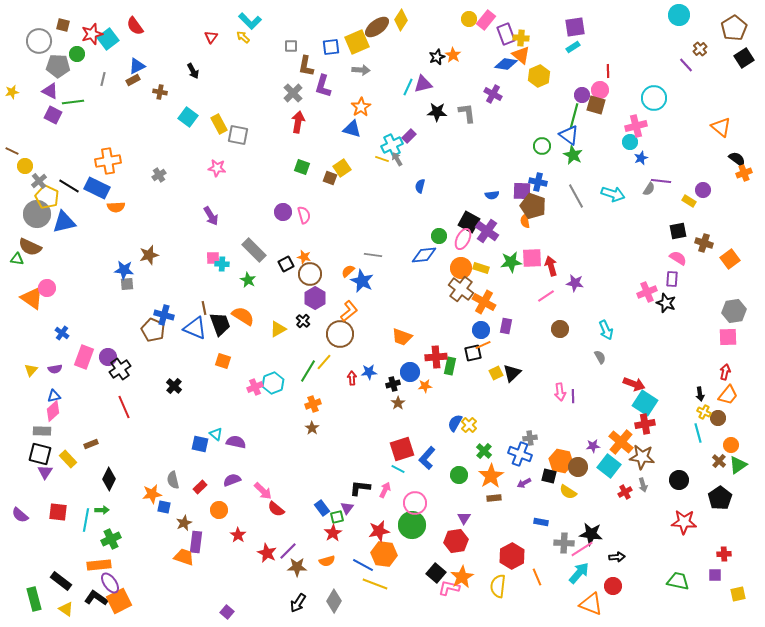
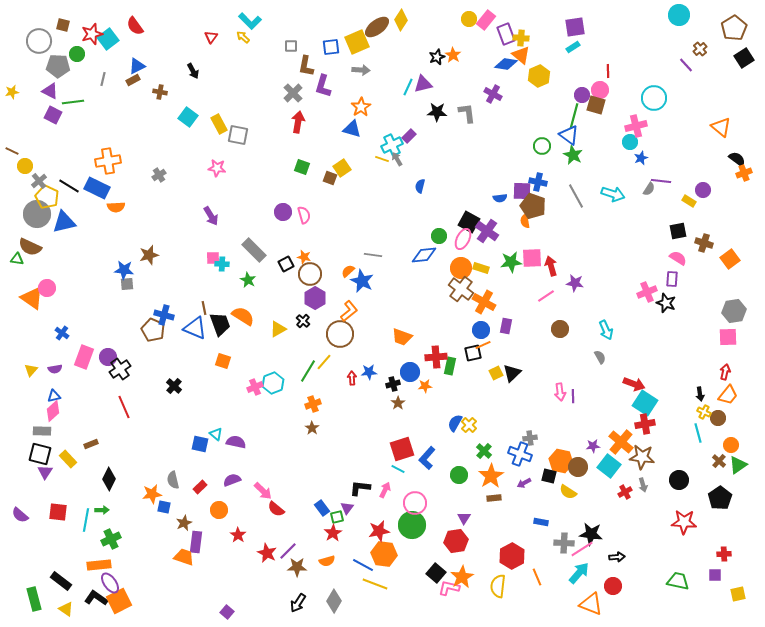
blue semicircle at (492, 195): moved 8 px right, 3 px down
